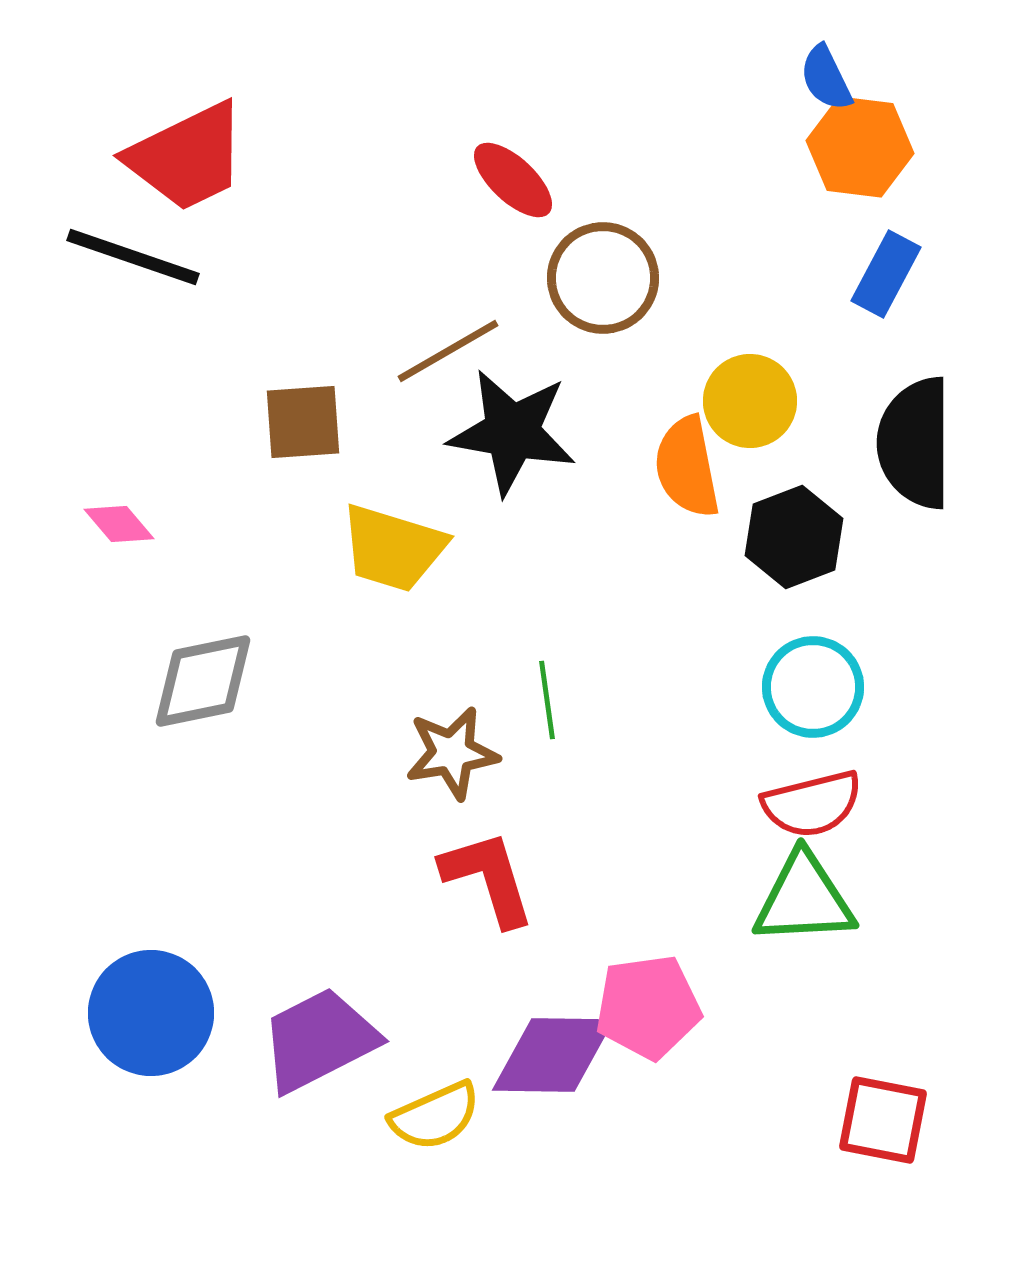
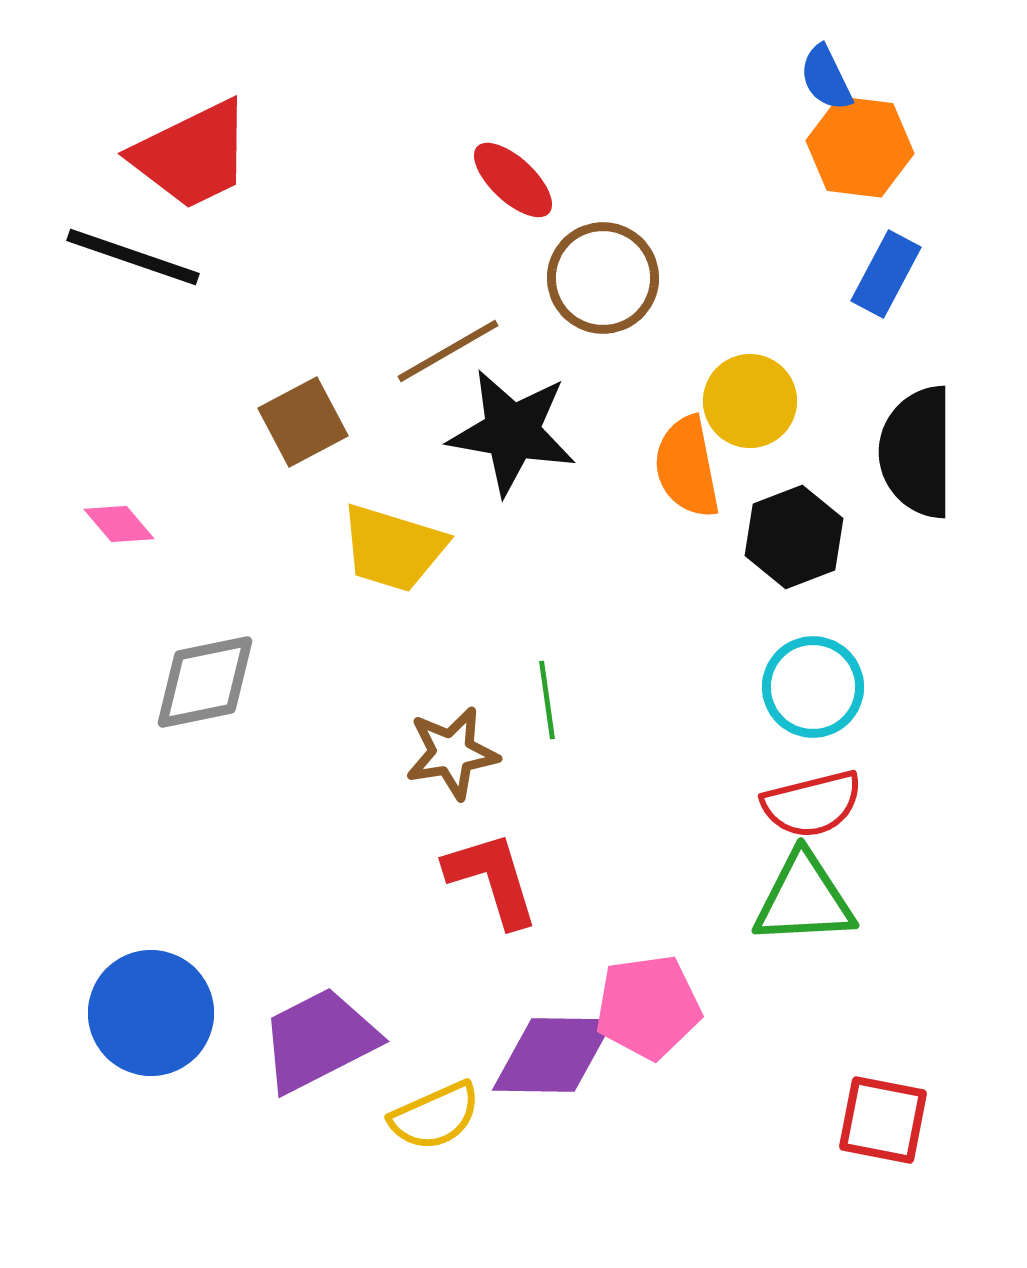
red trapezoid: moved 5 px right, 2 px up
brown square: rotated 24 degrees counterclockwise
black semicircle: moved 2 px right, 9 px down
gray diamond: moved 2 px right, 1 px down
red L-shape: moved 4 px right, 1 px down
